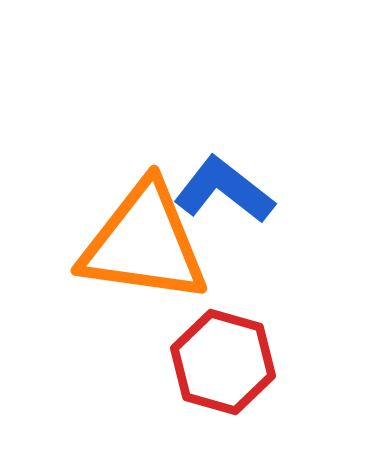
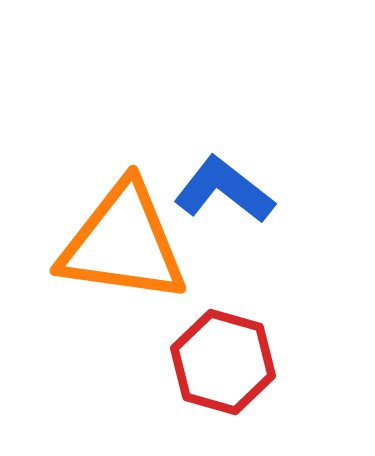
orange triangle: moved 21 px left
